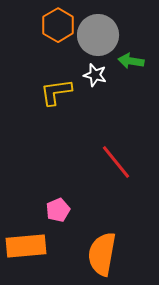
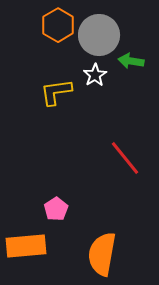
gray circle: moved 1 px right
white star: rotated 25 degrees clockwise
red line: moved 9 px right, 4 px up
pink pentagon: moved 2 px left, 1 px up; rotated 10 degrees counterclockwise
